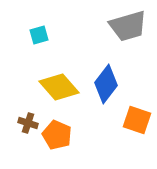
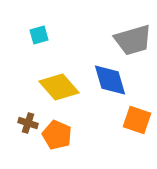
gray trapezoid: moved 5 px right, 14 px down
blue diamond: moved 4 px right, 4 px up; rotated 54 degrees counterclockwise
